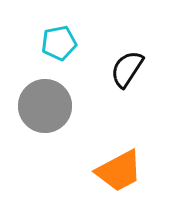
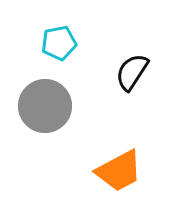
black semicircle: moved 5 px right, 3 px down
